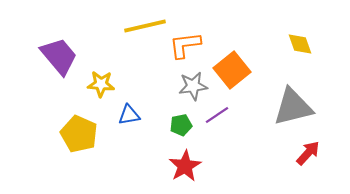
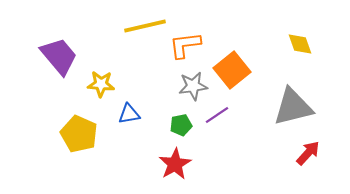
blue triangle: moved 1 px up
red star: moved 10 px left, 2 px up
